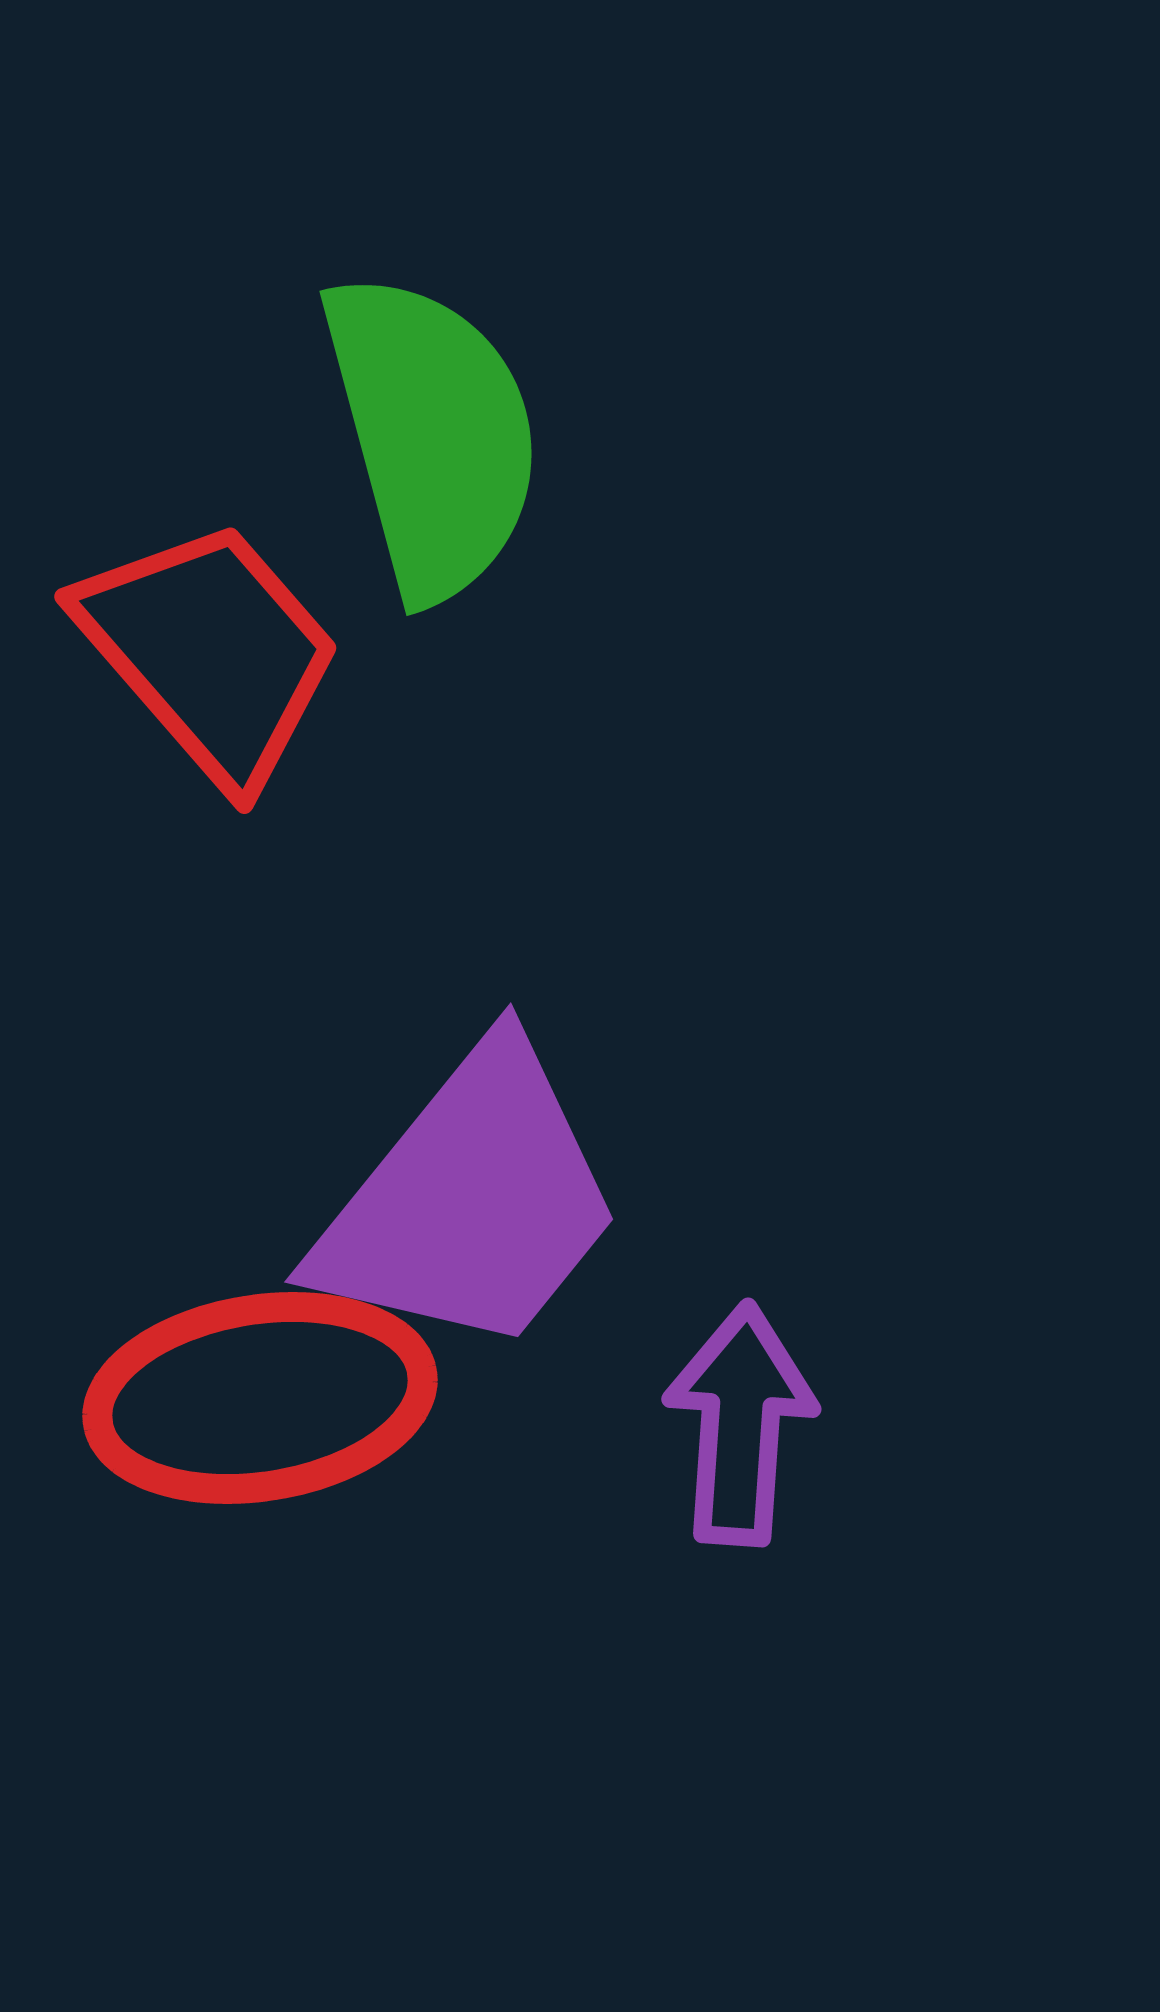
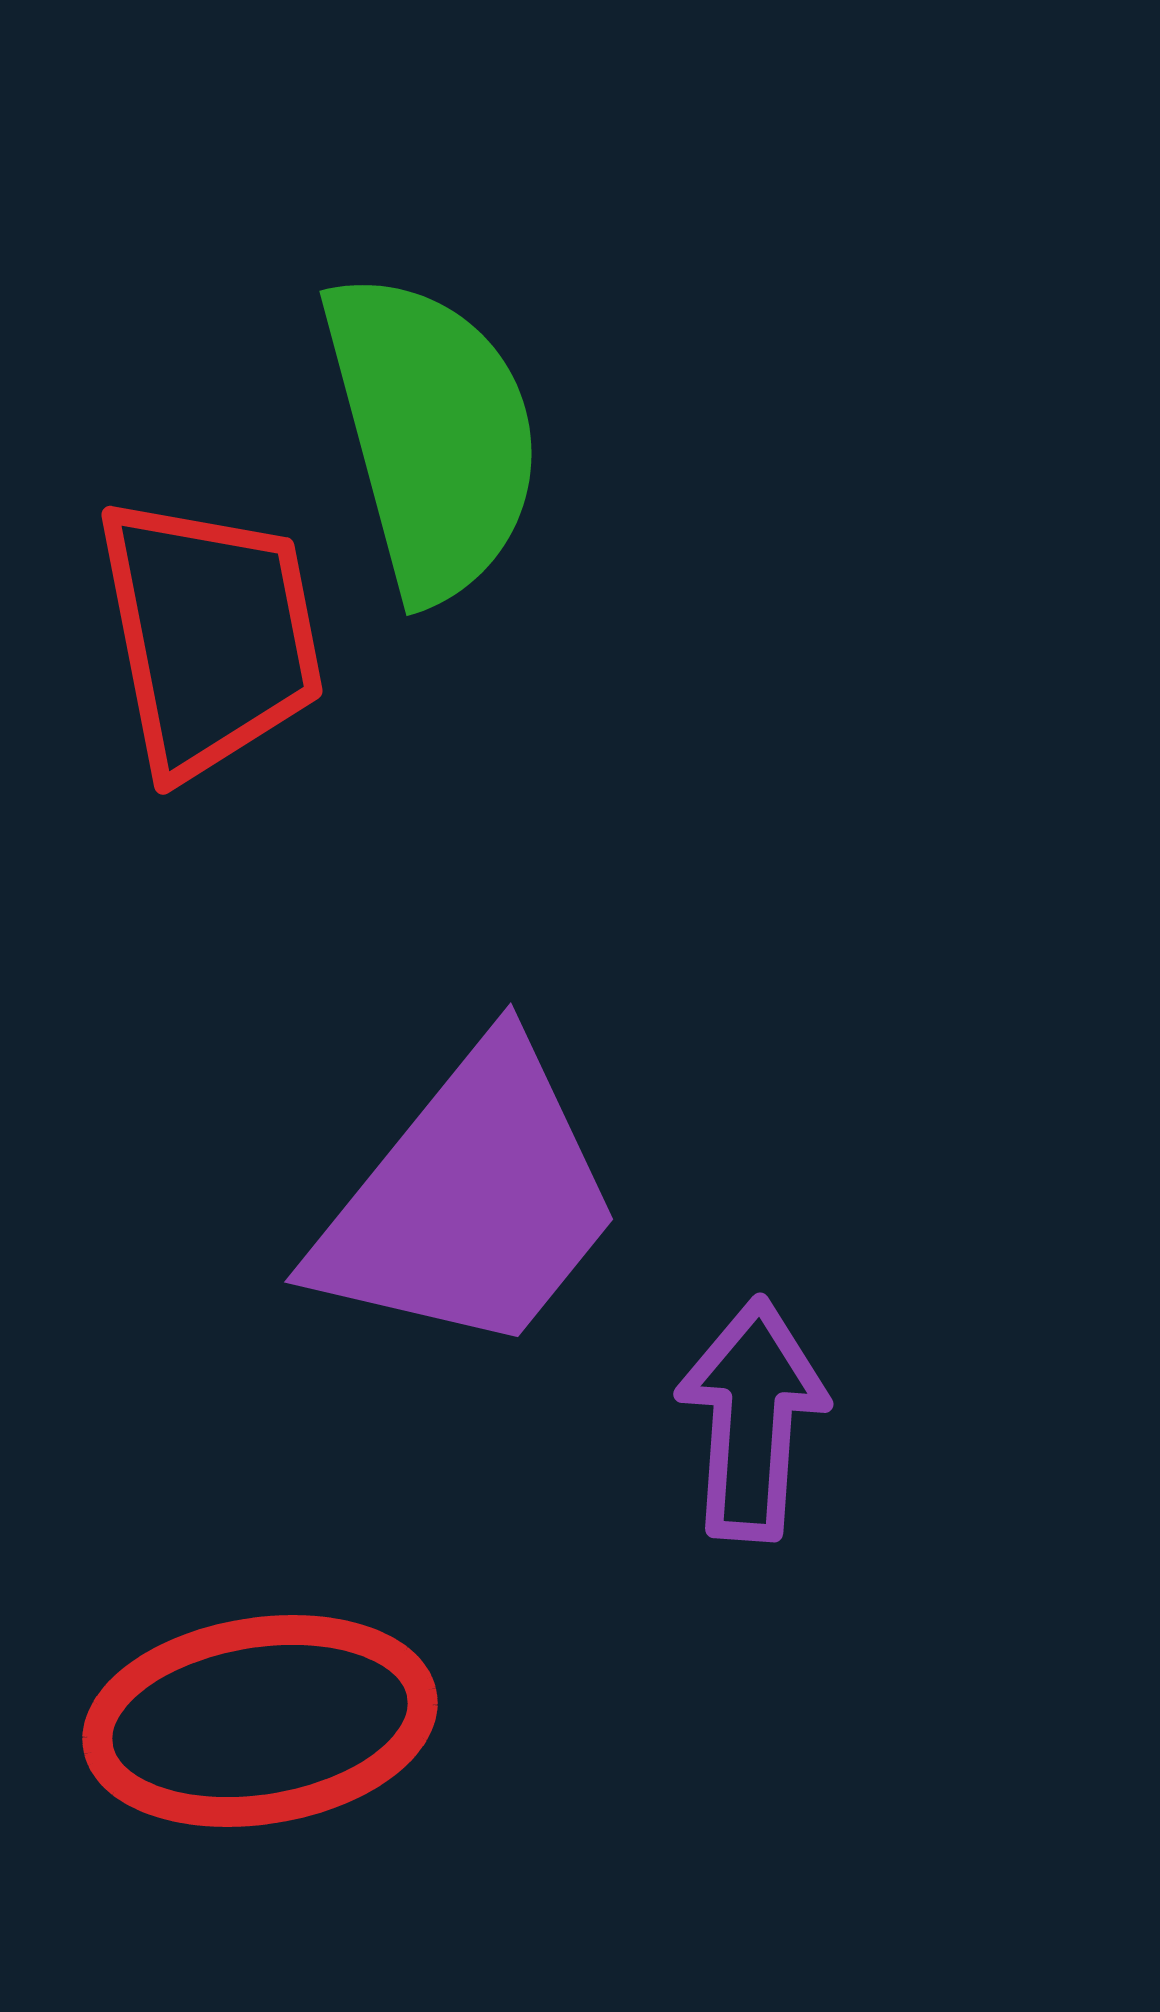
red trapezoid: moved 16 px up; rotated 30 degrees clockwise
red ellipse: moved 323 px down
purple arrow: moved 12 px right, 5 px up
